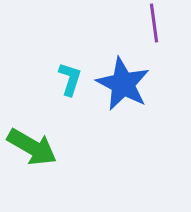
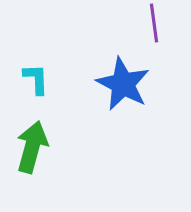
cyan L-shape: moved 34 px left; rotated 20 degrees counterclockwise
green arrow: rotated 105 degrees counterclockwise
